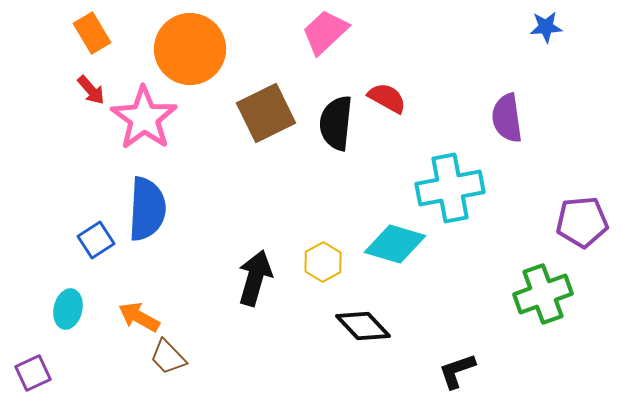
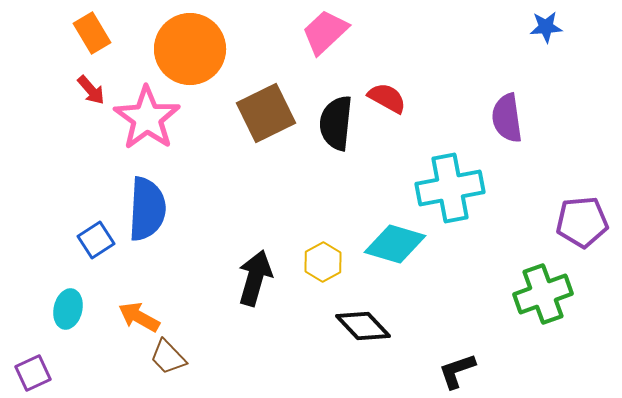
pink star: moved 3 px right
